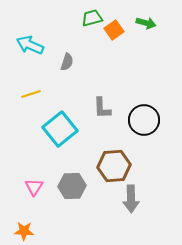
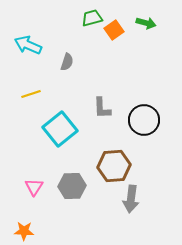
cyan arrow: moved 2 px left
gray arrow: rotated 8 degrees clockwise
